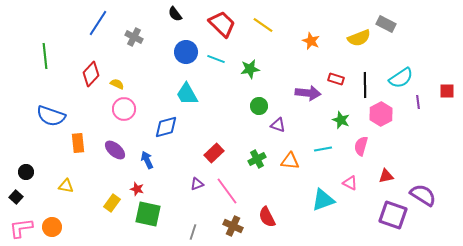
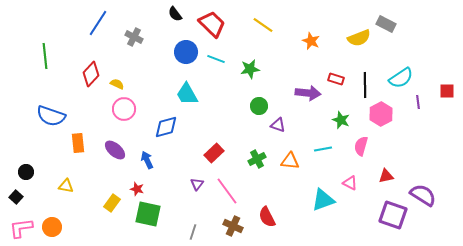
red trapezoid at (222, 24): moved 10 px left
purple triangle at (197, 184): rotated 32 degrees counterclockwise
